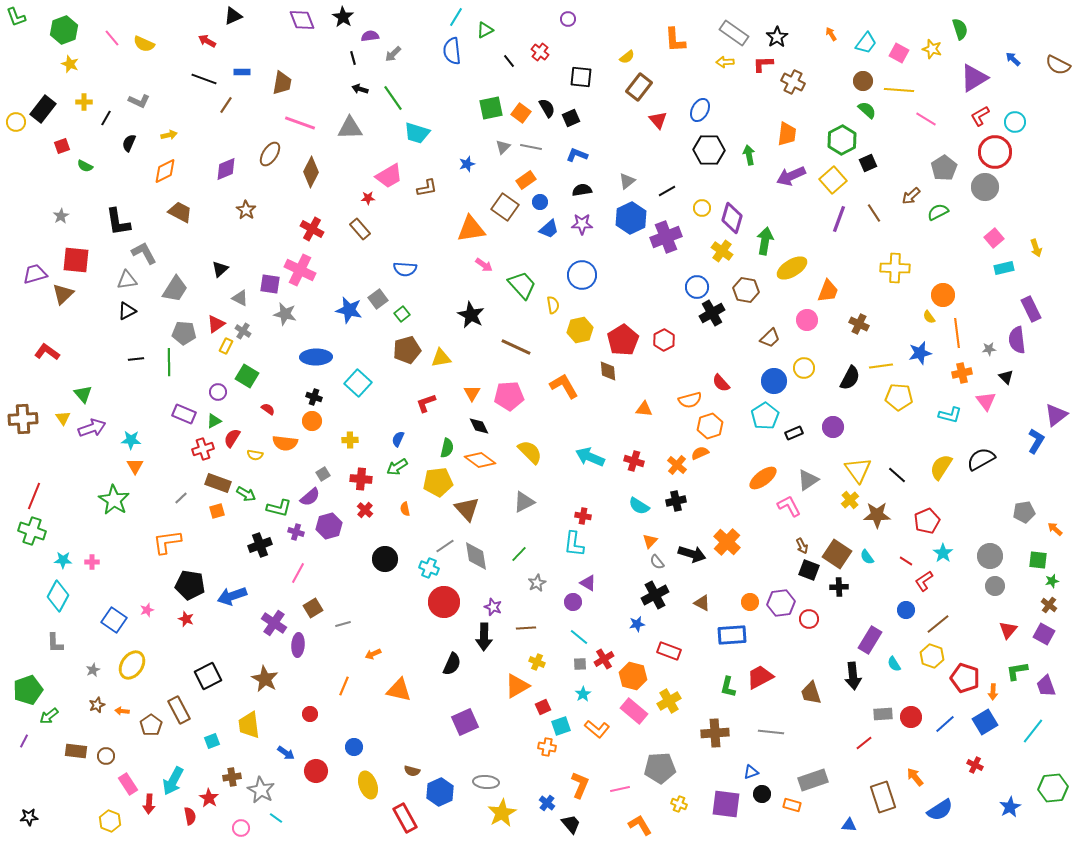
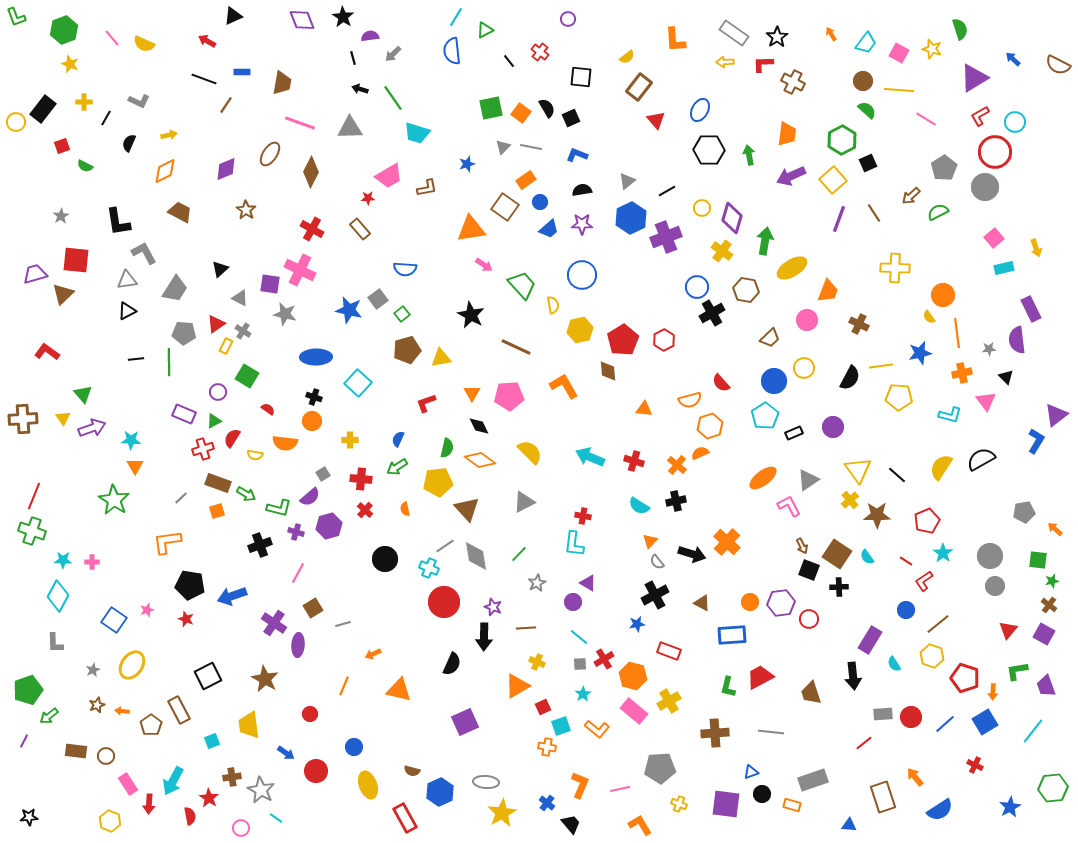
red triangle at (658, 120): moved 2 px left
